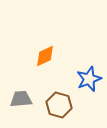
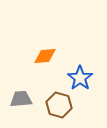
orange diamond: rotated 20 degrees clockwise
blue star: moved 9 px left, 1 px up; rotated 15 degrees counterclockwise
